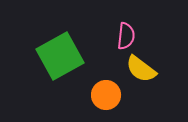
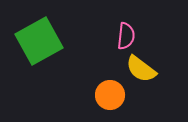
green square: moved 21 px left, 15 px up
orange circle: moved 4 px right
